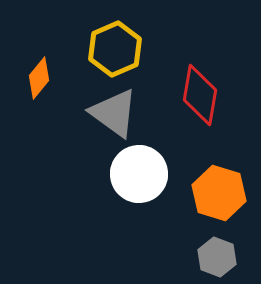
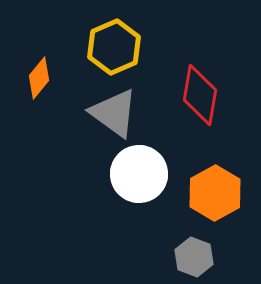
yellow hexagon: moved 1 px left, 2 px up
orange hexagon: moved 4 px left; rotated 14 degrees clockwise
gray hexagon: moved 23 px left
